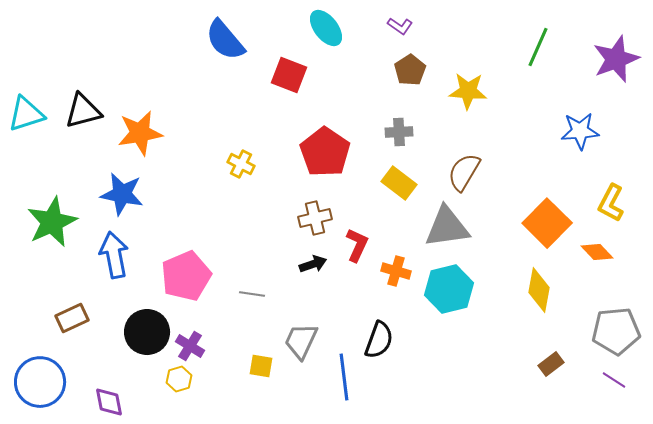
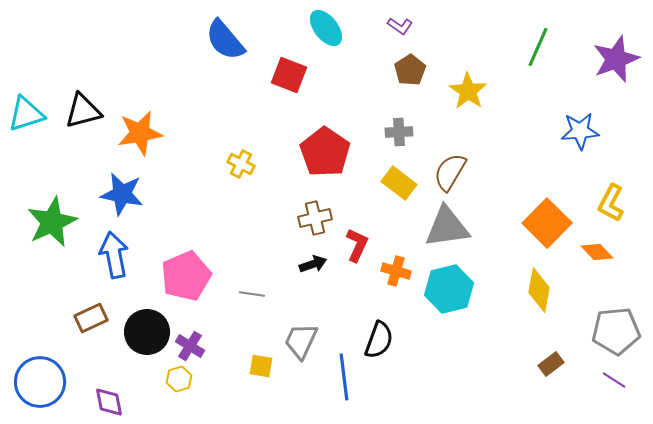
yellow star at (468, 91): rotated 30 degrees clockwise
brown semicircle at (464, 172): moved 14 px left
brown rectangle at (72, 318): moved 19 px right
